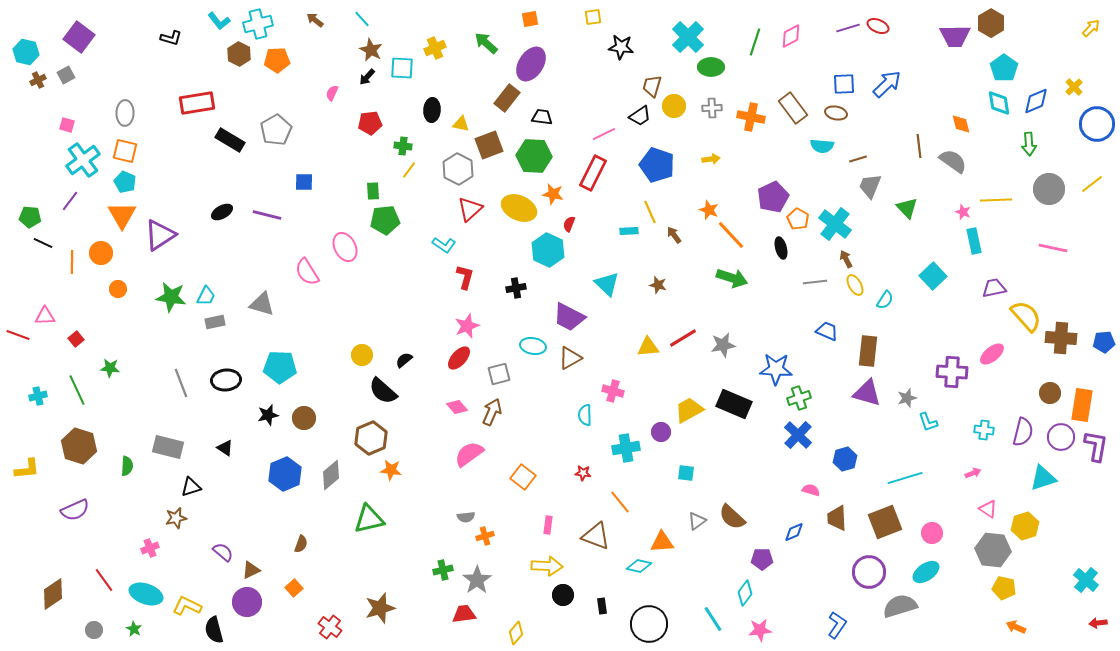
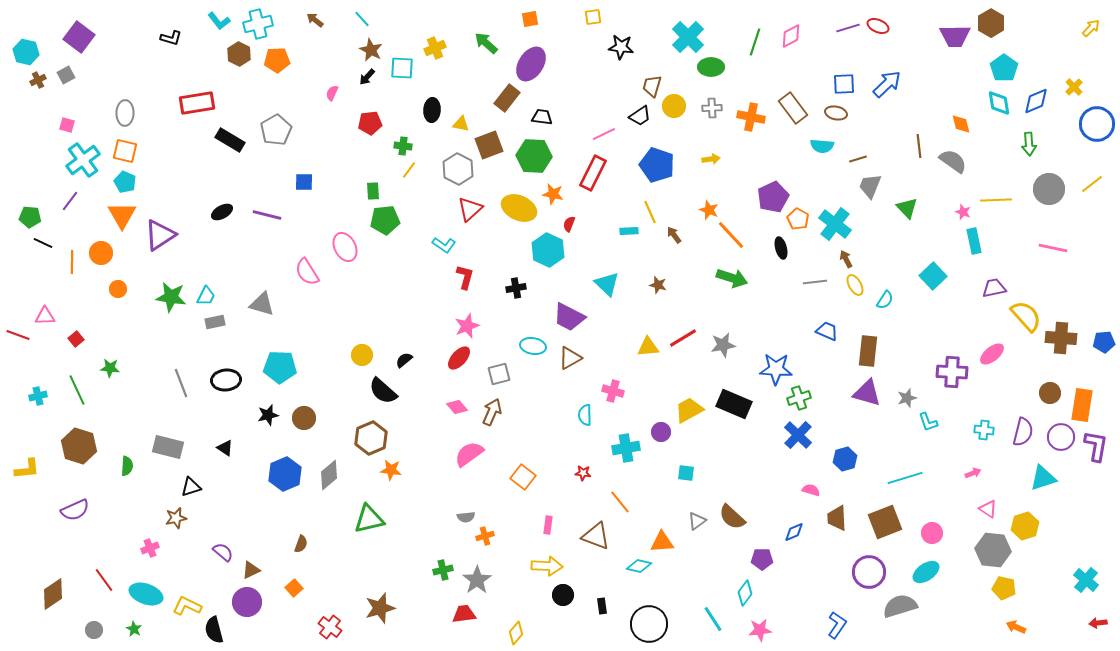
gray diamond at (331, 475): moved 2 px left
